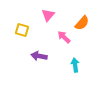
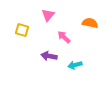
orange semicircle: moved 8 px right; rotated 119 degrees counterclockwise
purple arrow: moved 10 px right
cyan arrow: rotated 96 degrees counterclockwise
